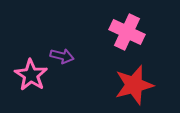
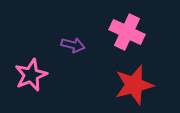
purple arrow: moved 11 px right, 11 px up
pink star: rotated 16 degrees clockwise
